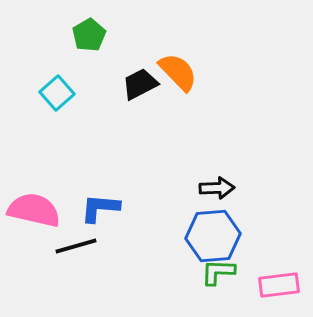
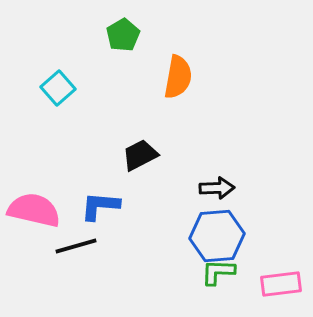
green pentagon: moved 34 px right
orange semicircle: moved 5 px down; rotated 54 degrees clockwise
black trapezoid: moved 71 px down
cyan square: moved 1 px right, 5 px up
blue L-shape: moved 2 px up
blue hexagon: moved 4 px right
pink rectangle: moved 2 px right, 1 px up
